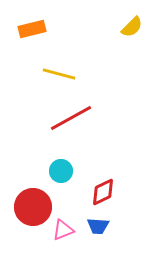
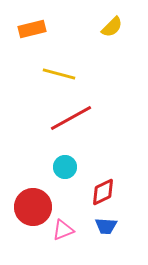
yellow semicircle: moved 20 px left
cyan circle: moved 4 px right, 4 px up
blue trapezoid: moved 8 px right
